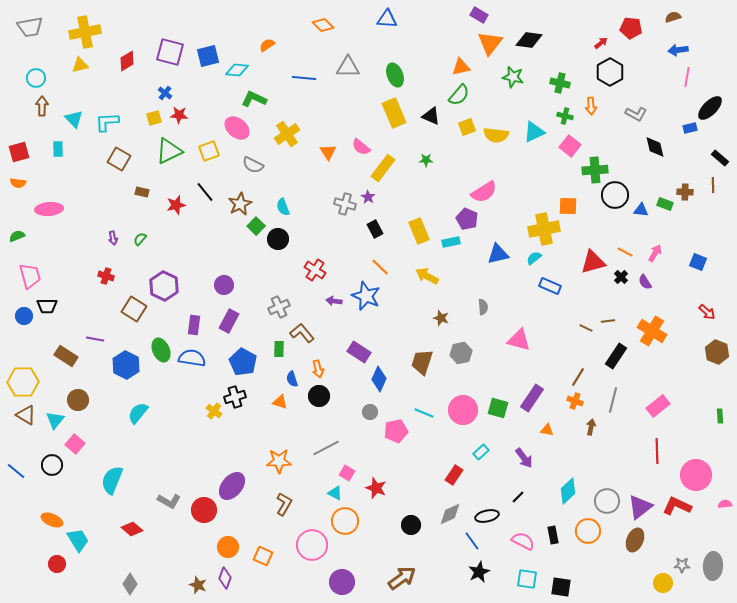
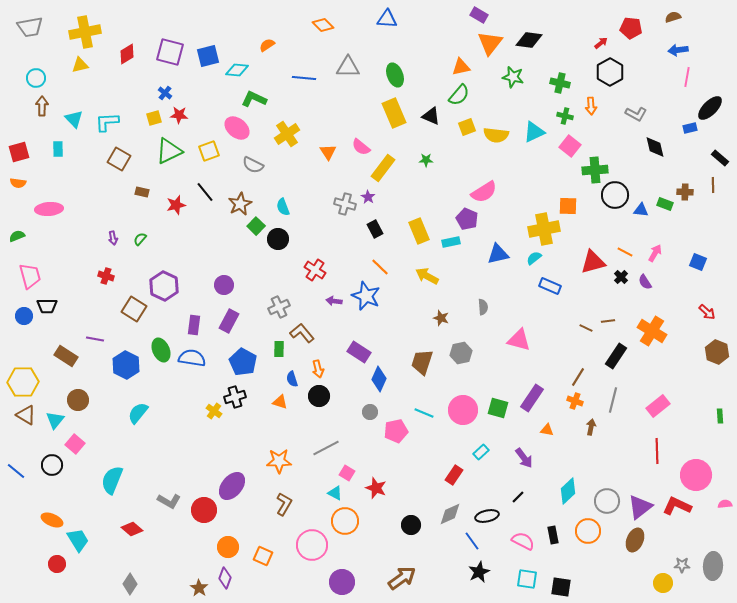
red diamond at (127, 61): moved 7 px up
brown star at (198, 585): moved 1 px right, 3 px down; rotated 12 degrees clockwise
